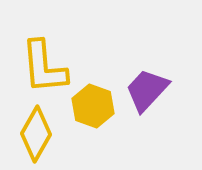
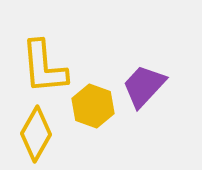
purple trapezoid: moved 3 px left, 4 px up
